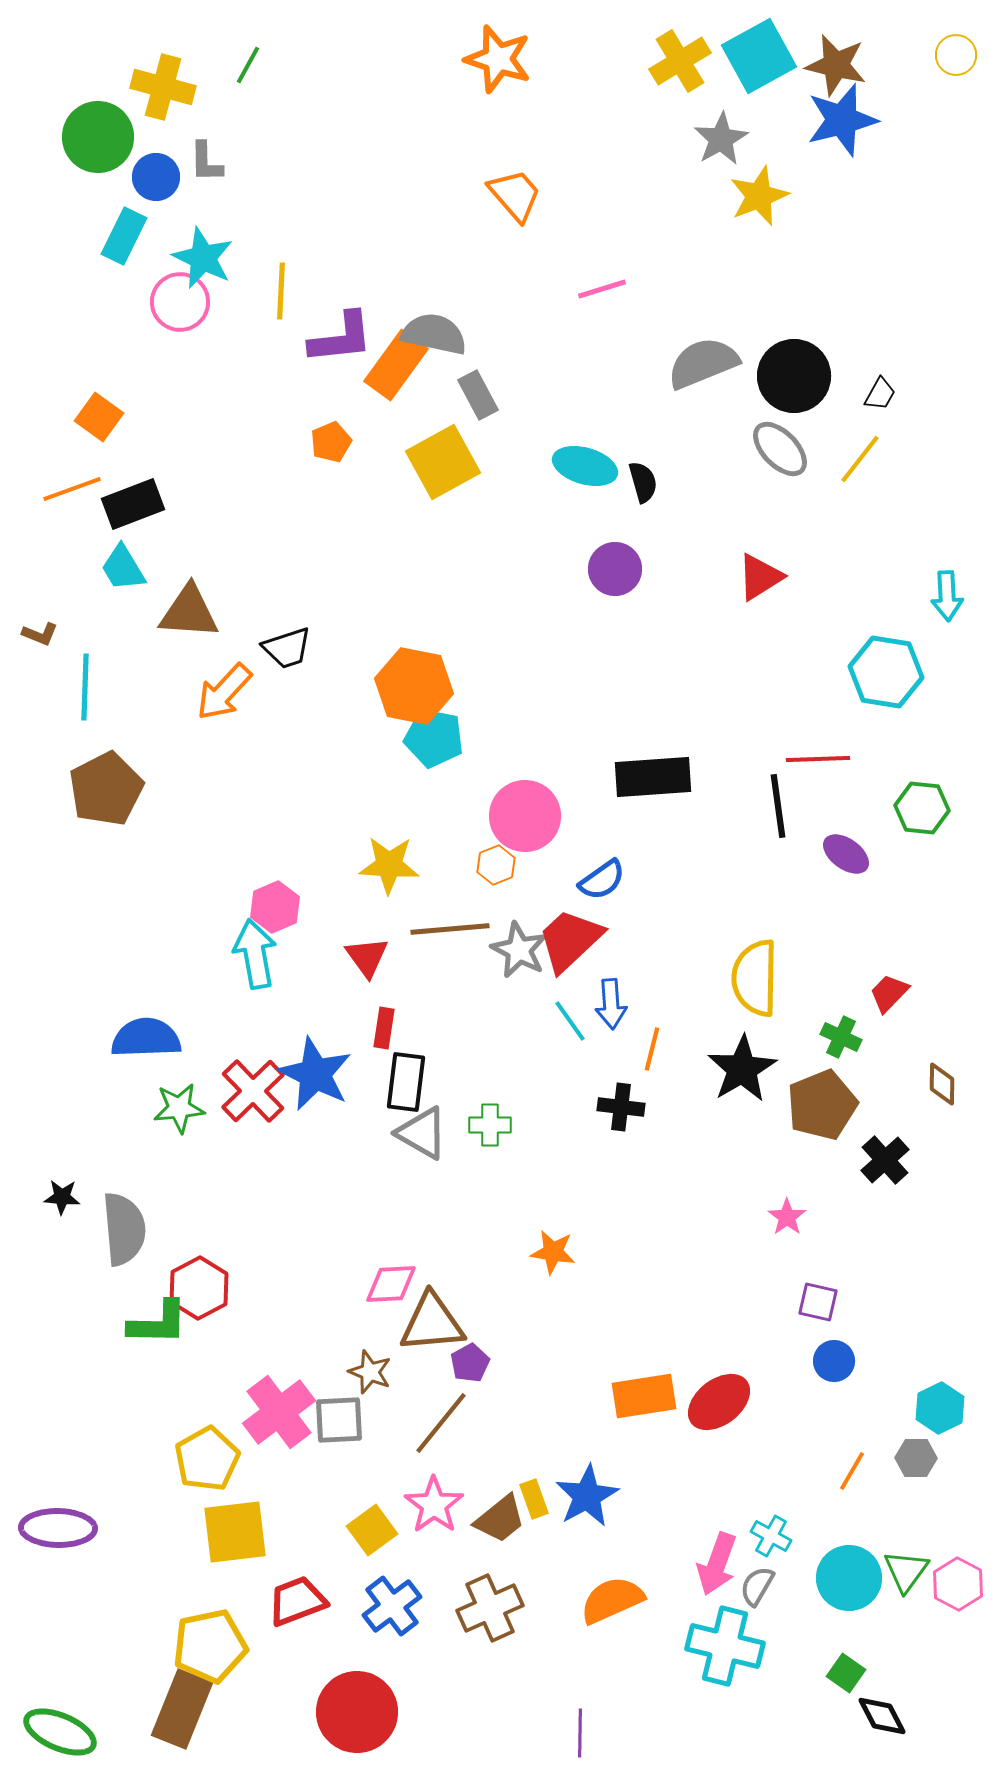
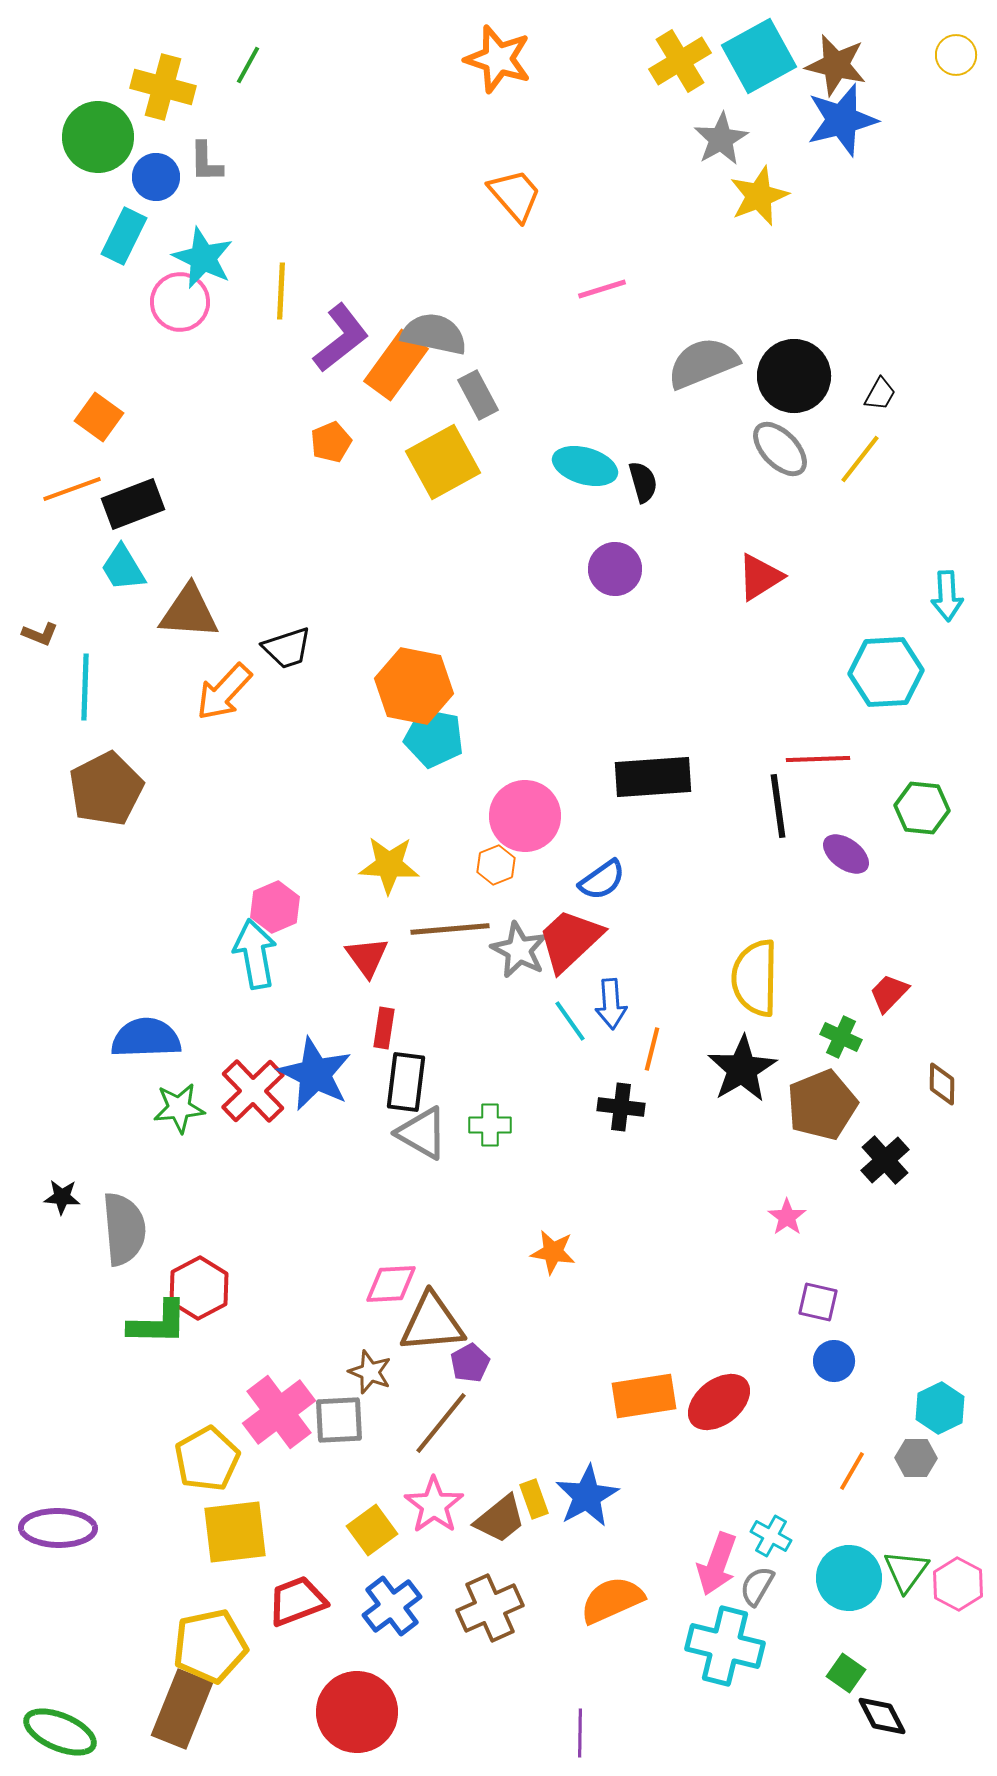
purple L-shape at (341, 338): rotated 32 degrees counterclockwise
cyan hexagon at (886, 672): rotated 12 degrees counterclockwise
